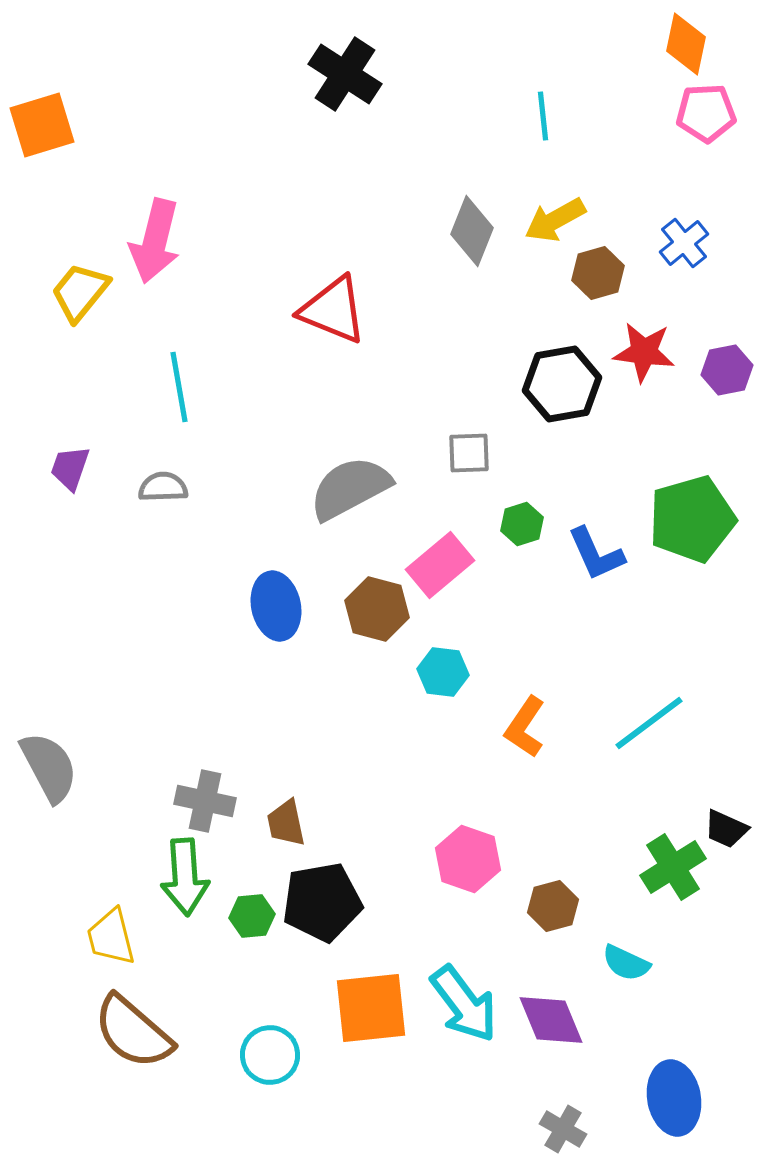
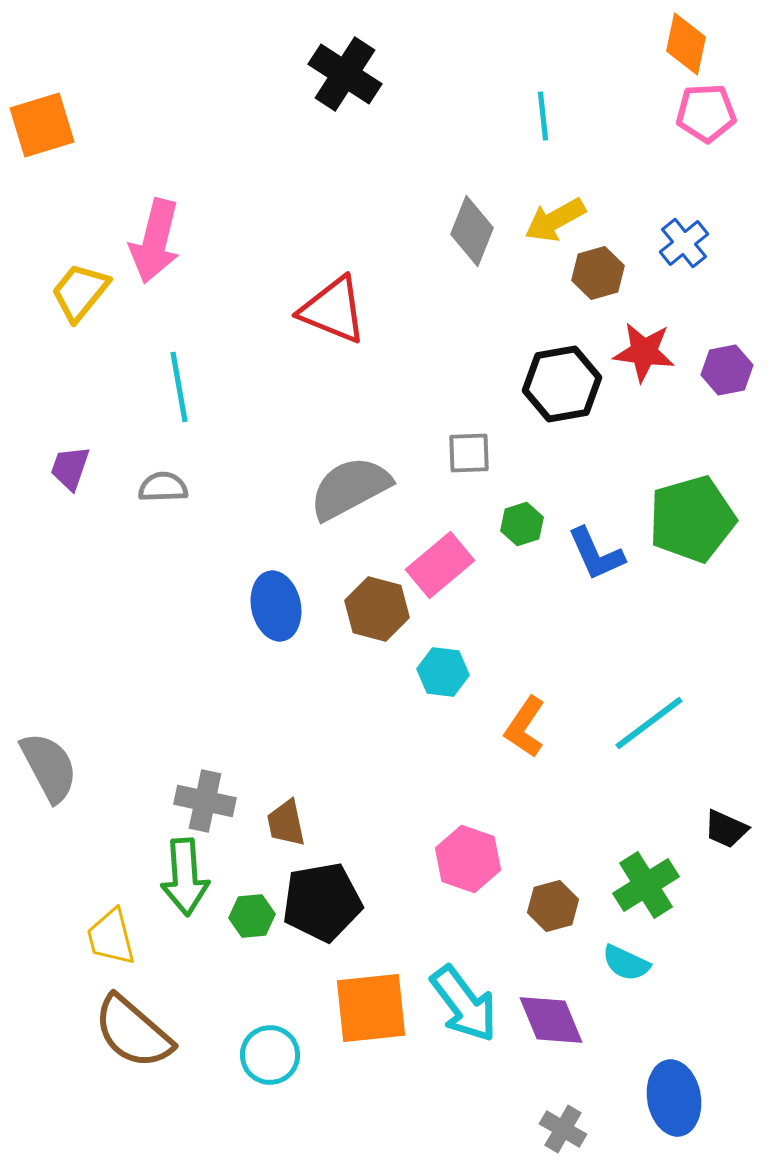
green cross at (673, 867): moved 27 px left, 18 px down
